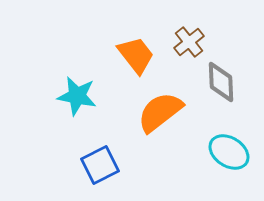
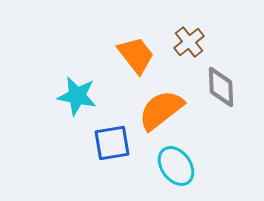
gray diamond: moved 5 px down
orange semicircle: moved 1 px right, 2 px up
cyan ellipse: moved 53 px left, 14 px down; rotated 21 degrees clockwise
blue square: moved 12 px right, 22 px up; rotated 18 degrees clockwise
